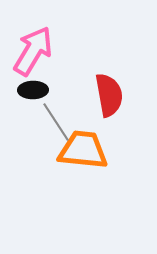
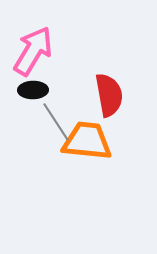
orange trapezoid: moved 4 px right, 9 px up
